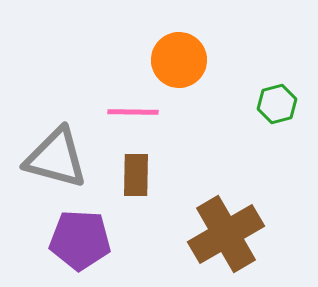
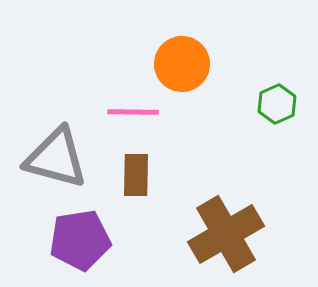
orange circle: moved 3 px right, 4 px down
green hexagon: rotated 9 degrees counterclockwise
purple pentagon: rotated 12 degrees counterclockwise
